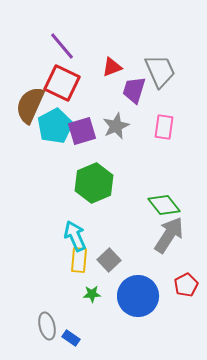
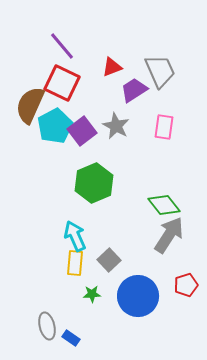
purple trapezoid: rotated 40 degrees clockwise
gray star: rotated 20 degrees counterclockwise
purple square: rotated 20 degrees counterclockwise
yellow rectangle: moved 4 px left, 3 px down
red pentagon: rotated 10 degrees clockwise
